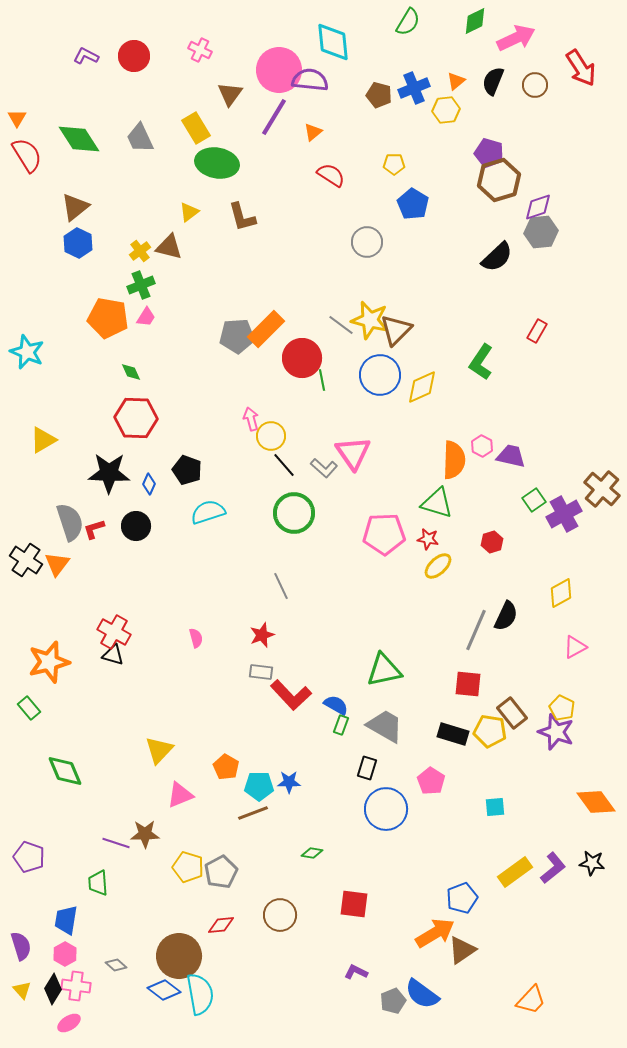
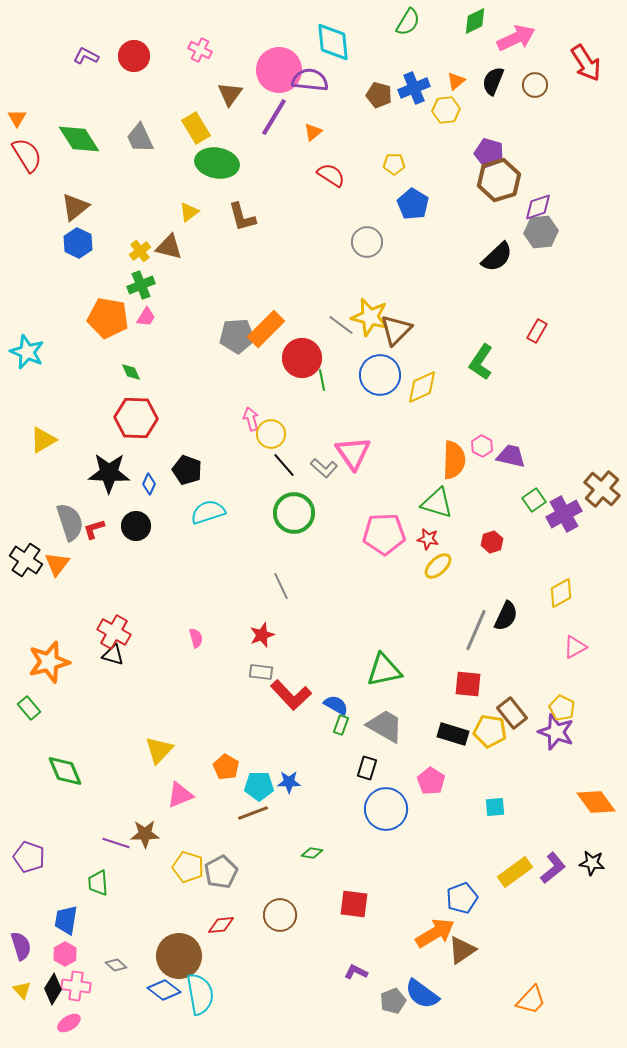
red arrow at (581, 68): moved 5 px right, 5 px up
yellow star at (370, 320): moved 3 px up
yellow circle at (271, 436): moved 2 px up
